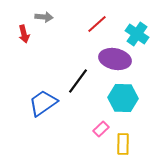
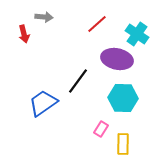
purple ellipse: moved 2 px right
pink rectangle: rotated 14 degrees counterclockwise
